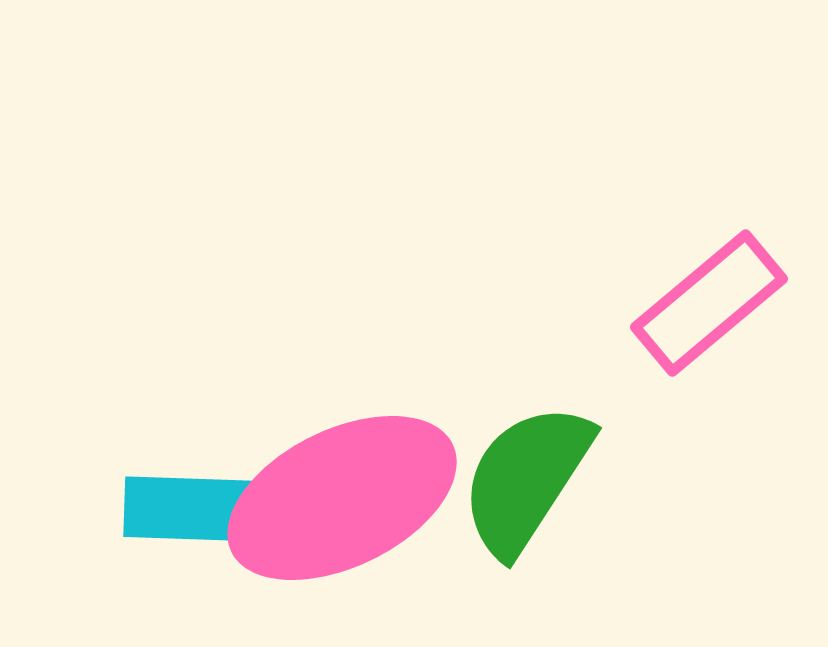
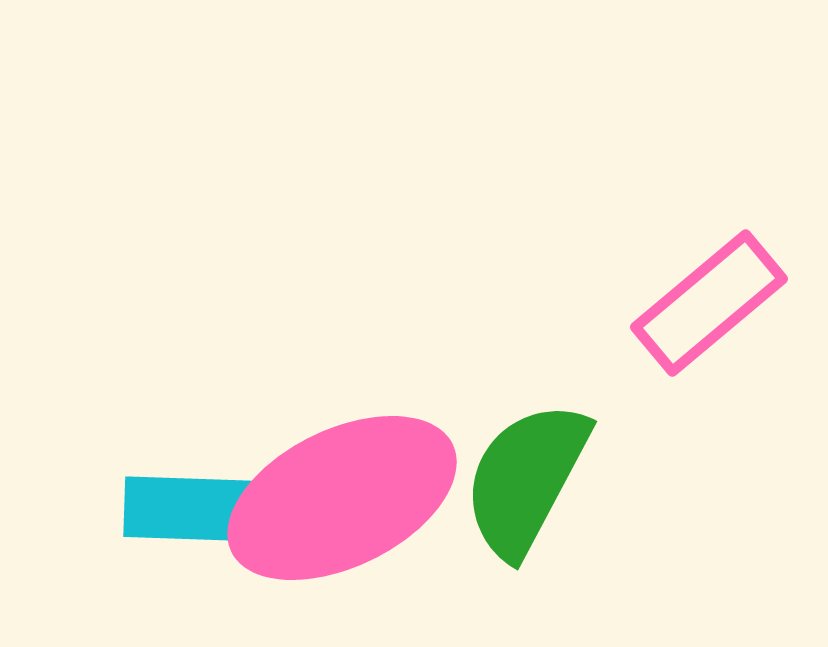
green semicircle: rotated 5 degrees counterclockwise
